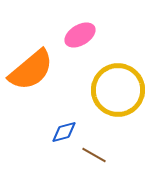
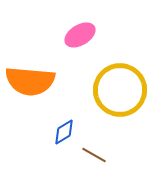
orange semicircle: moved 1 px left, 11 px down; rotated 45 degrees clockwise
yellow circle: moved 2 px right
blue diamond: rotated 16 degrees counterclockwise
